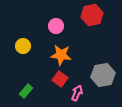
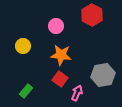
red hexagon: rotated 20 degrees counterclockwise
